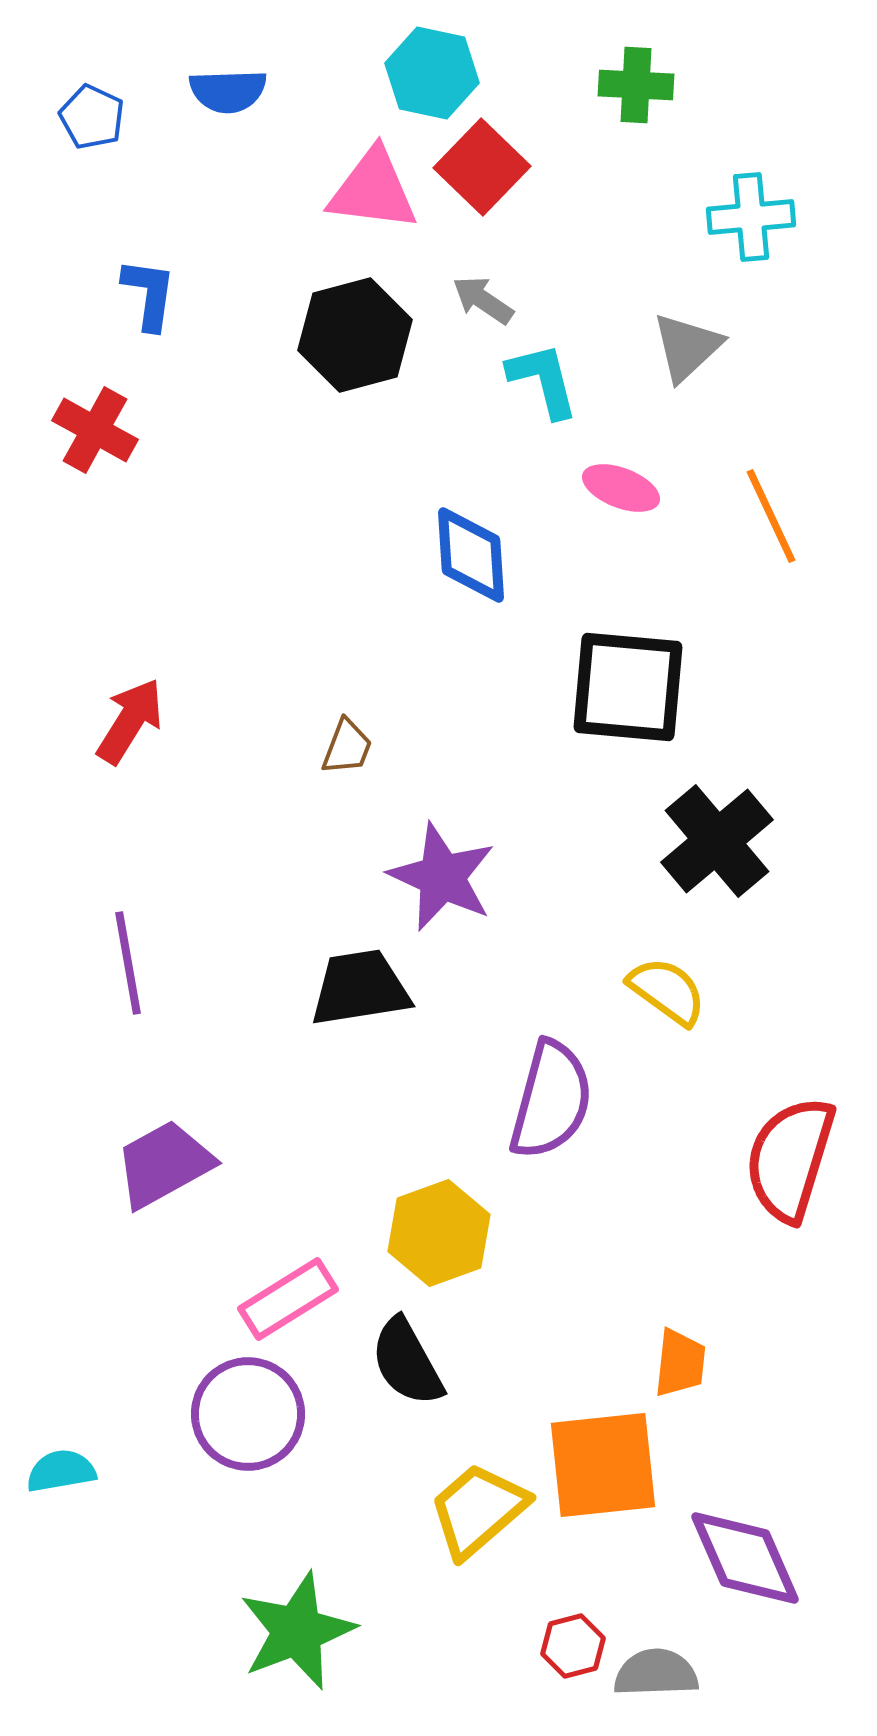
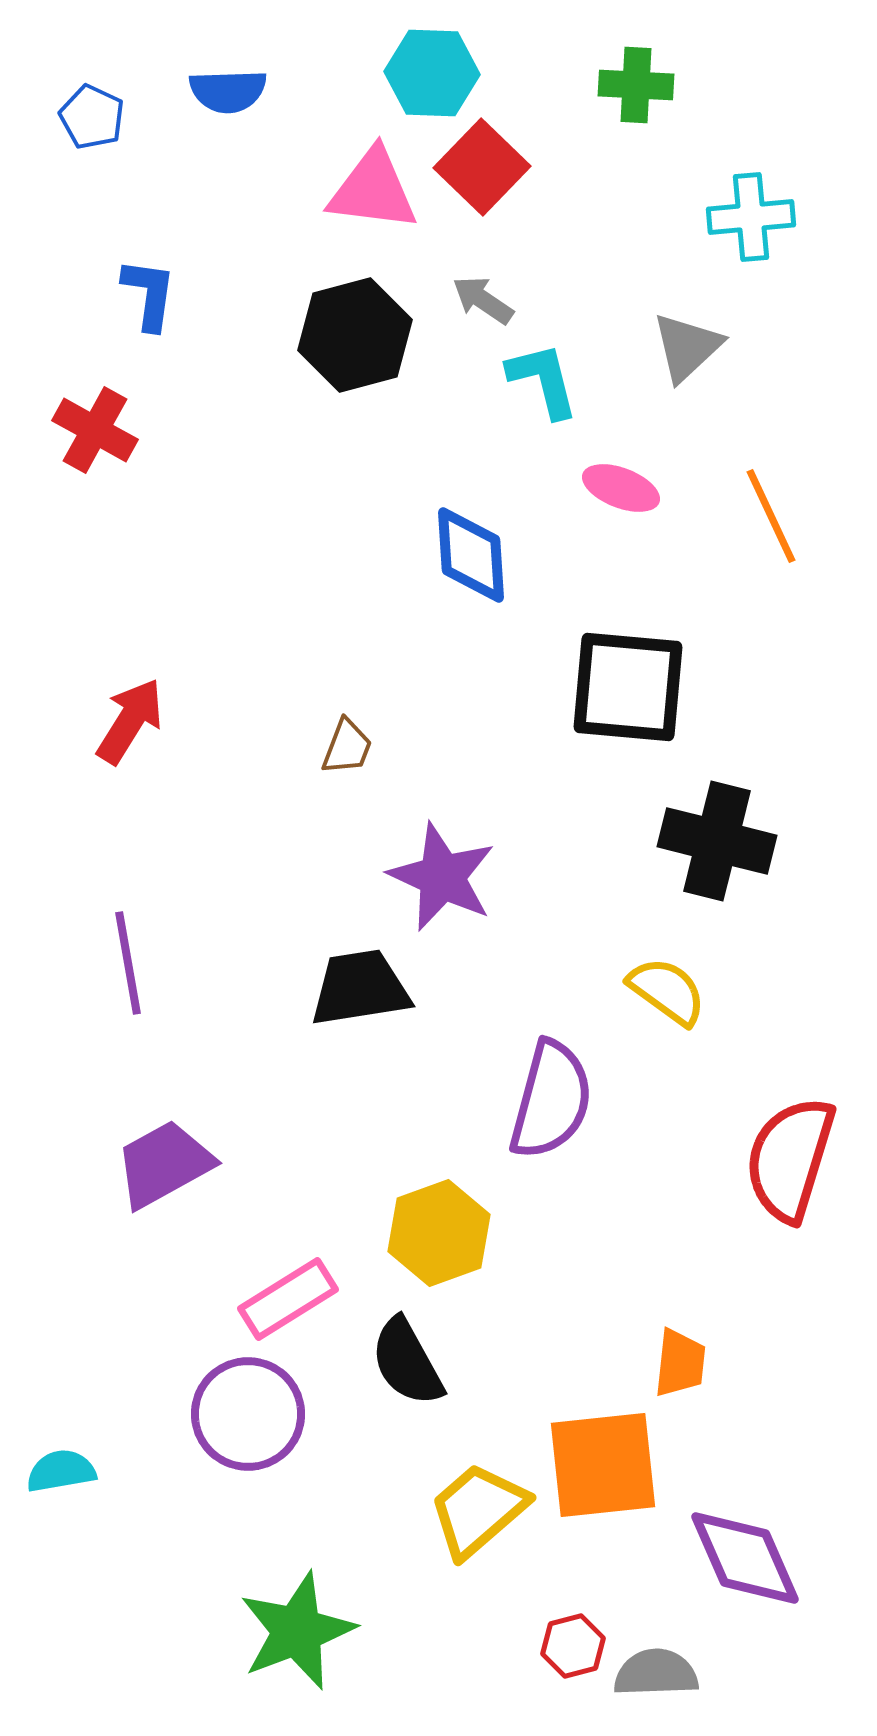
cyan hexagon: rotated 10 degrees counterclockwise
black cross: rotated 36 degrees counterclockwise
